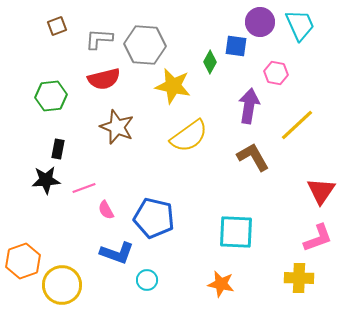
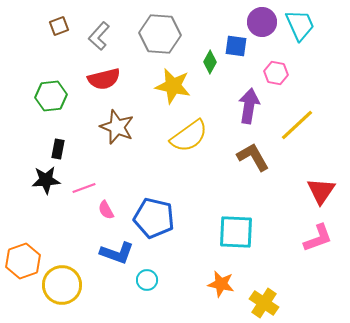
purple circle: moved 2 px right
brown square: moved 2 px right
gray L-shape: moved 3 px up; rotated 52 degrees counterclockwise
gray hexagon: moved 15 px right, 11 px up
yellow cross: moved 35 px left, 25 px down; rotated 32 degrees clockwise
